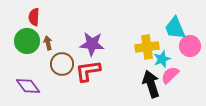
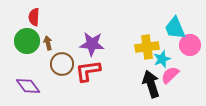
pink circle: moved 1 px up
